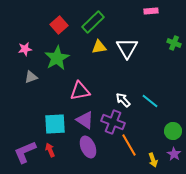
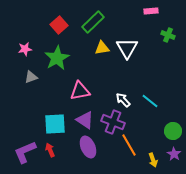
green cross: moved 6 px left, 8 px up
yellow triangle: moved 3 px right, 1 px down
